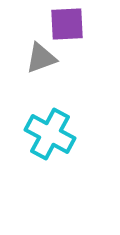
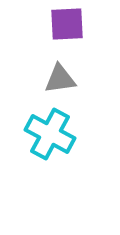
gray triangle: moved 19 px right, 21 px down; rotated 12 degrees clockwise
